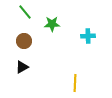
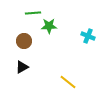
green line: moved 8 px right, 1 px down; rotated 56 degrees counterclockwise
green star: moved 3 px left, 2 px down
cyan cross: rotated 24 degrees clockwise
yellow line: moved 7 px left, 1 px up; rotated 54 degrees counterclockwise
